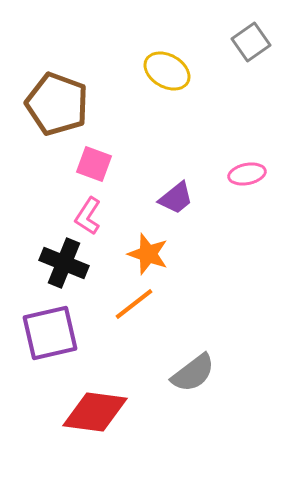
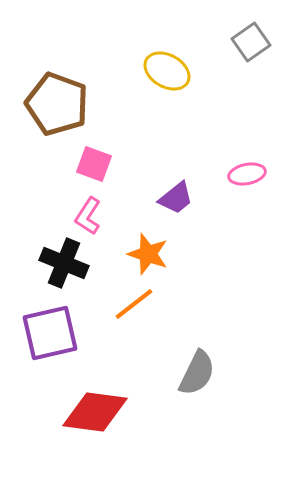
gray semicircle: moved 4 px right; rotated 27 degrees counterclockwise
